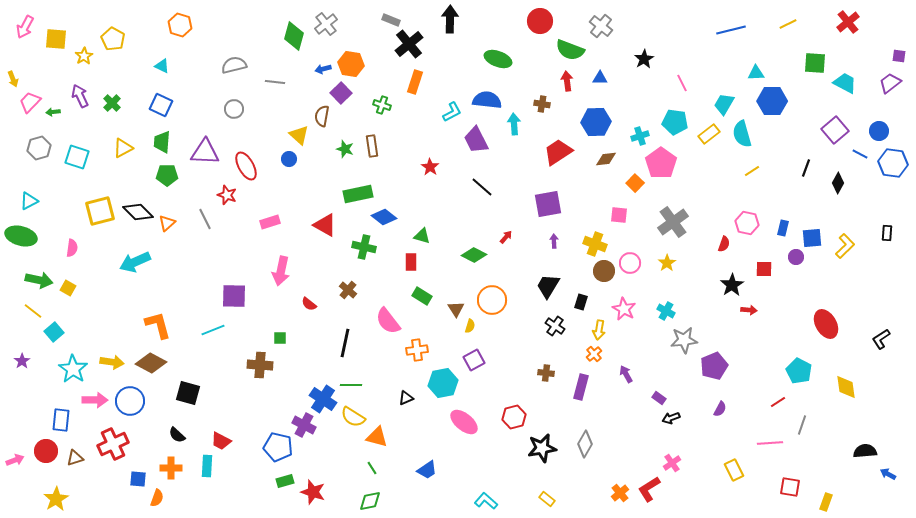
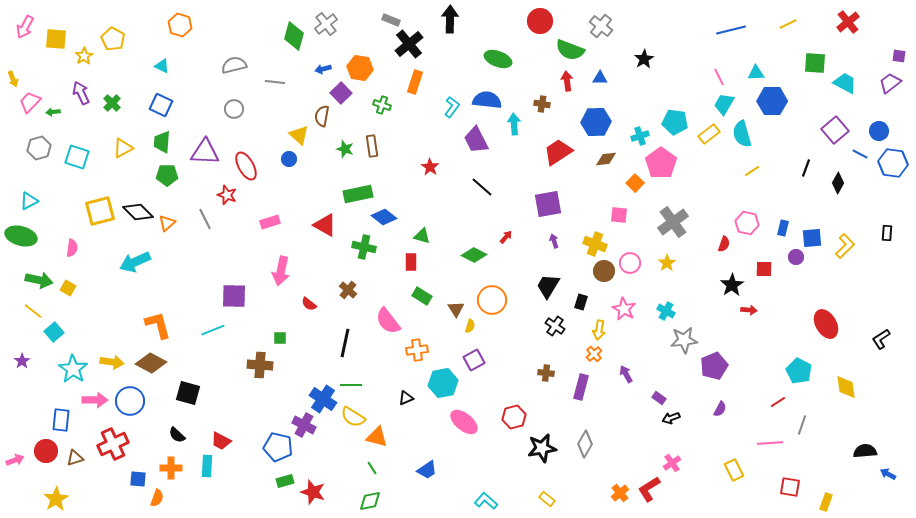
orange hexagon at (351, 64): moved 9 px right, 4 px down
pink line at (682, 83): moved 37 px right, 6 px up
purple arrow at (80, 96): moved 1 px right, 3 px up
cyan L-shape at (452, 112): moved 5 px up; rotated 25 degrees counterclockwise
purple arrow at (554, 241): rotated 16 degrees counterclockwise
